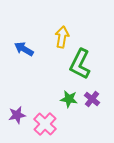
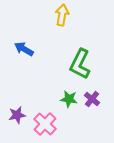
yellow arrow: moved 22 px up
